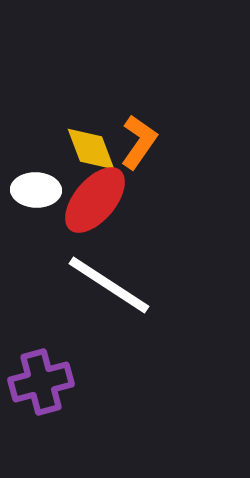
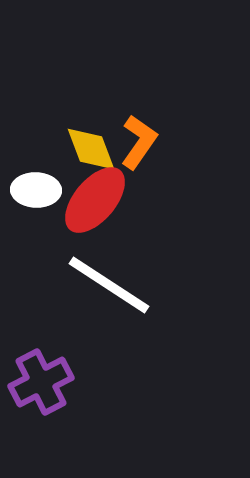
purple cross: rotated 12 degrees counterclockwise
